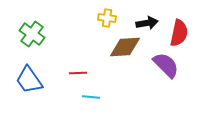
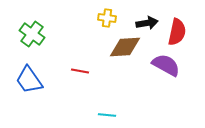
red semicircle: moved 2 px left, 1 px up
purple semicircle: rotated 16 degrees counterclockwise
red line: moved 2 px right, 2 px up; rotated 12 degrees clockwise
cyan line: moved 16 px right, 18 px down
